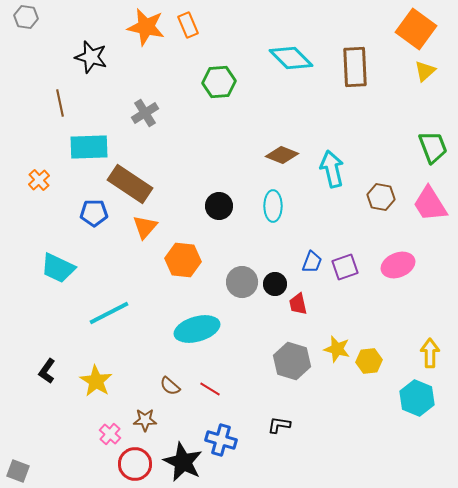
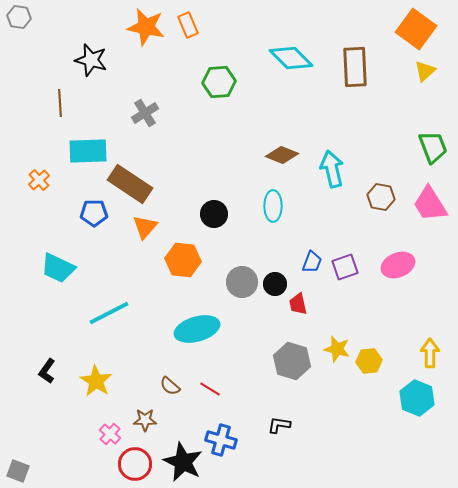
gray hexagon at (26, 17): moved 7 px left
black star at (91, 57): moved 3 px down
brown line at (60, 103): rotated 8 degrees clockwise
cyan rectangle at (89, 147): moved 1 px left, 4 px down
black circle at (219, 206): moved 5 px left, 8 px down
